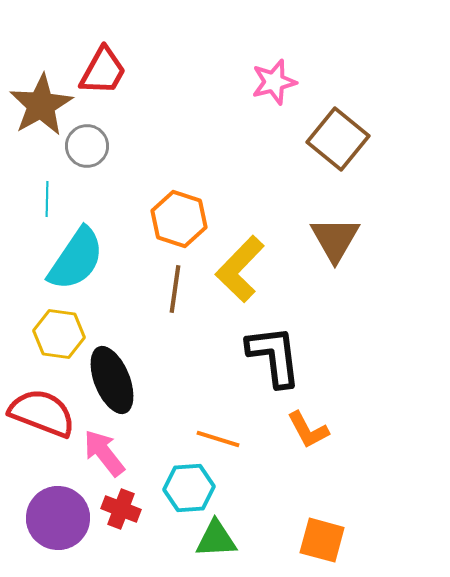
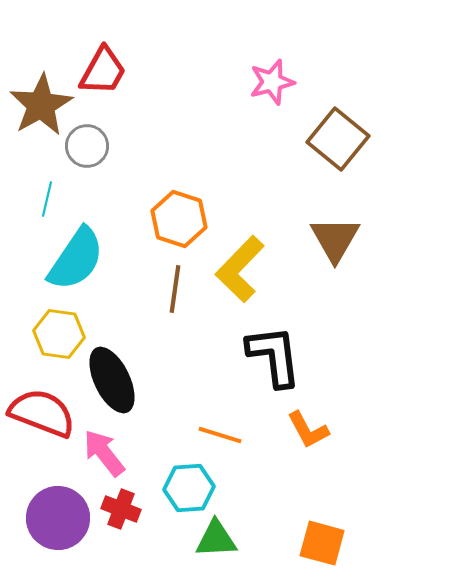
pink star: moved 2 px left
cyan line: rotated 12 degrees clockwise
black ellipse: rotated 4 degrees counterclockwise
orange line: moved 2 px right, 4 px up
orange square: moved 3 px down
